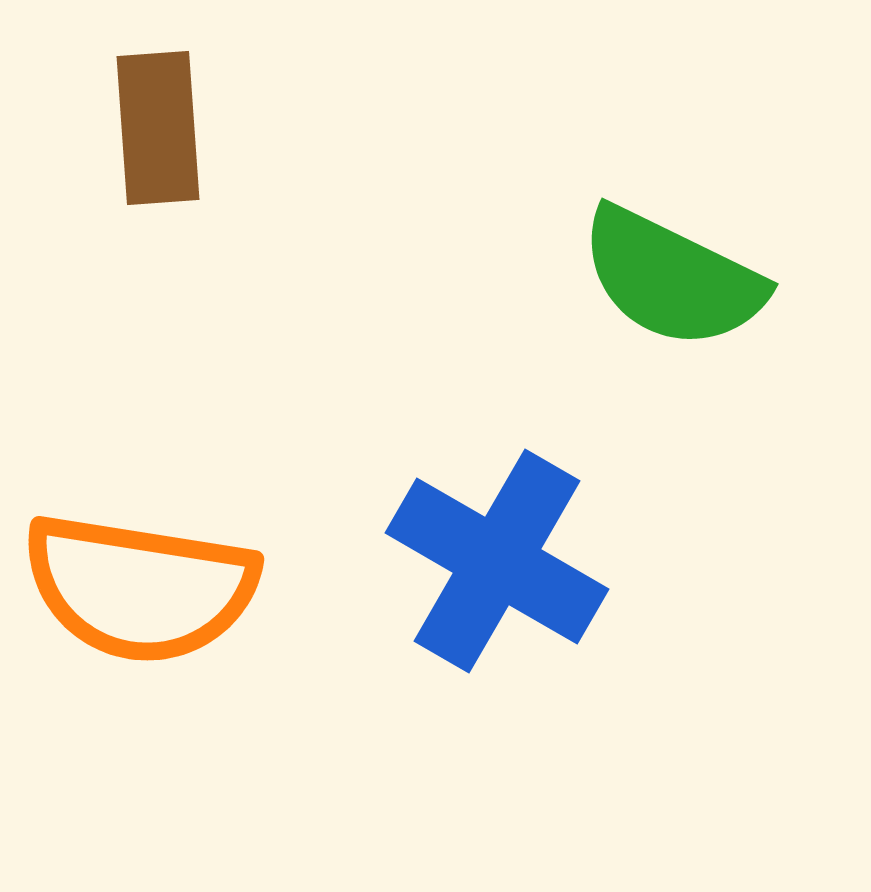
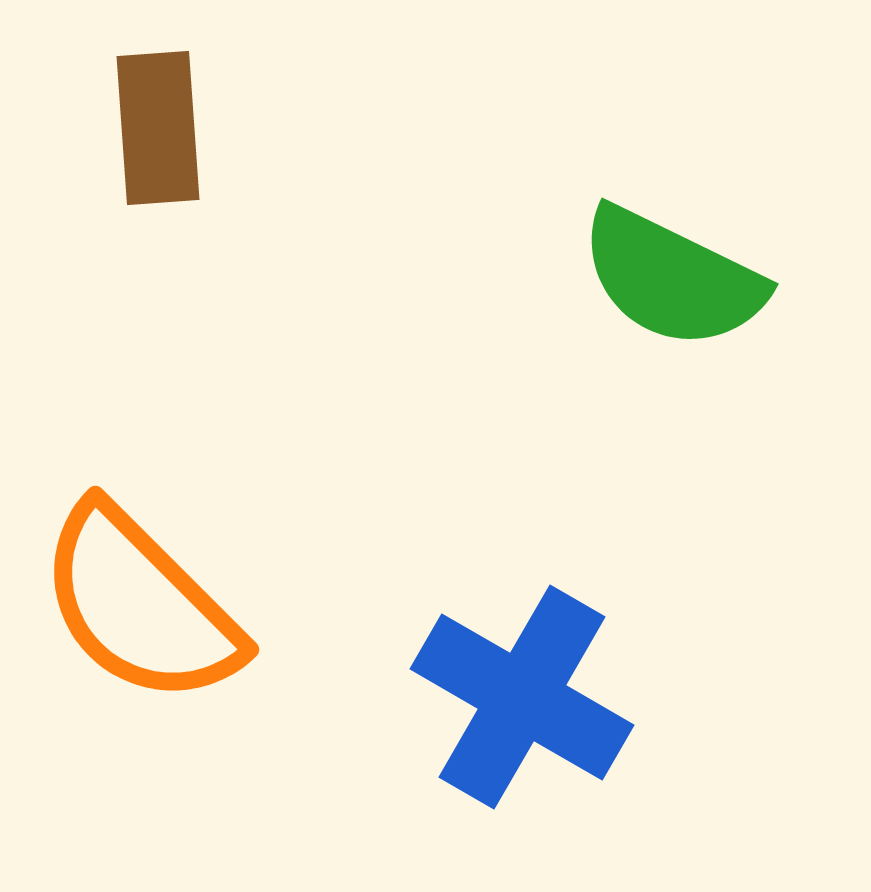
blue cross: moved 25 px right, 136 px down
orange semicircle: moved 17 px down; rotated 36 degrees clockwise
